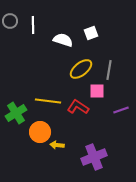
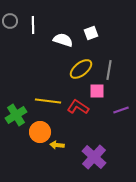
green cross: moved 2 px down
purple cross: rotated 25 degrees counterclockwise
